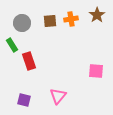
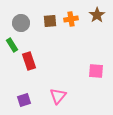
gray circle: moved 1 px left
purple square: rotated 32 degrees counterclockwise
